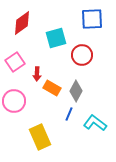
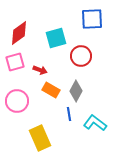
red diamond: moved 3 px left, 10 px down
red circle: moved 1 px left, 1 px down
pink square: rotated 18 degrees clockwise
red arrow: moved 3 px right, 4 px up; rotated 72 degrees counterclockwise
orange rectangle: moved 1 px left, 2 px down
pink circle: moved 3 px right
blue line: rotated 32 degrees counterclockwise
yellow rectangle: moved 1 px down
